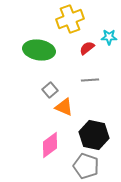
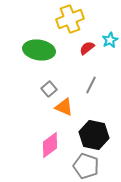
cyan star: moved 1 px right, 3 px down; rotated 28 degrees counterclockwise
gray line: moved 1 px right, 5 px down; rotated 60 degrees counterclockwise
gray square: moved 1 px left, 1 px up
